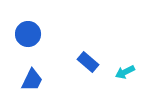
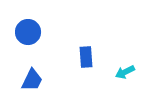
blue circle: moved 2 px up
blue rectangle: moved 2 px left, 5 px up; rotated 45 degrees clockwise
